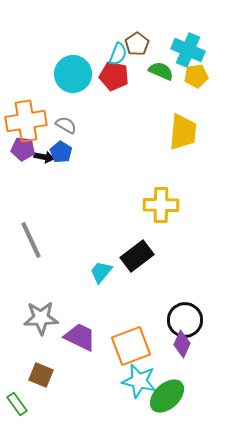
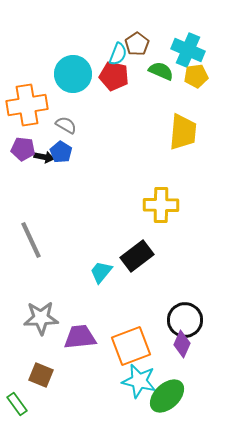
orange cross: moved 1 px right, 16 px up
purple trapezoid: rotated 32 degrees counterclockwise
